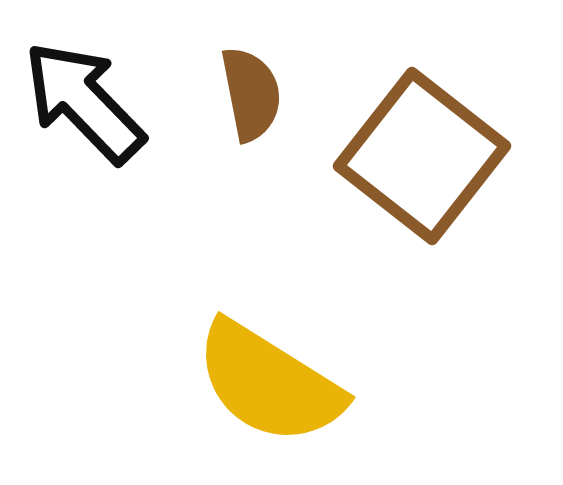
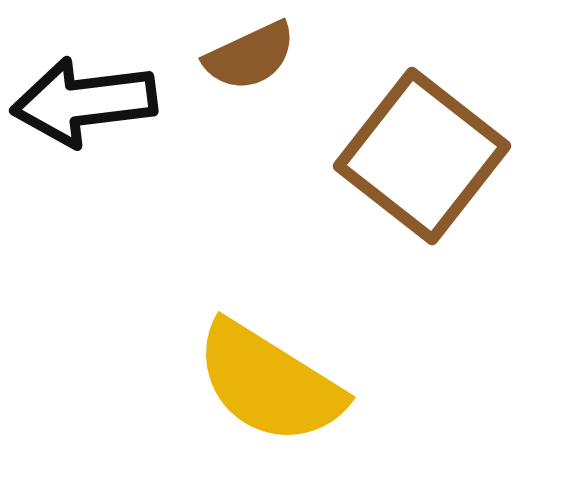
brown semicircle: moved 1 px left, 38 px up; rotated 76 degrees clockwise
black arrow: rotated 53 degrees counterclockwise
